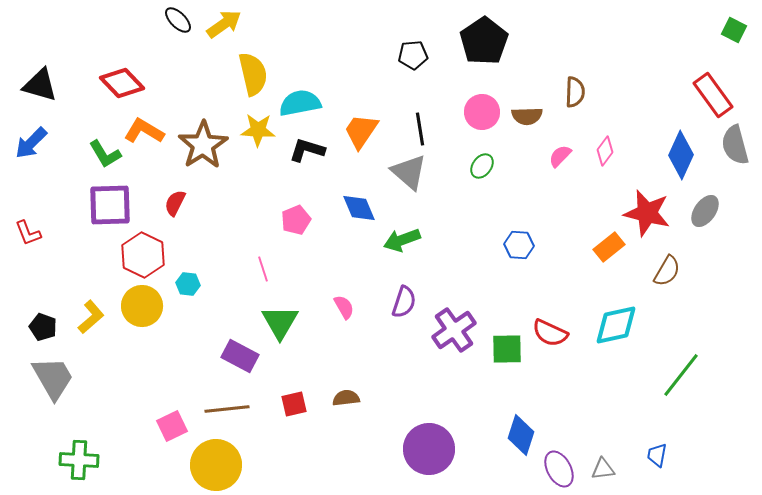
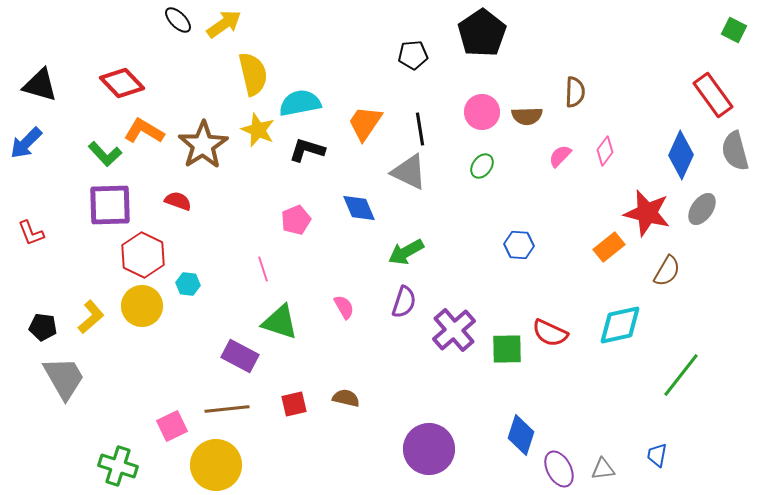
black pentagon at (484, 41): moved 2 px left, 8 px up
yellow star at (258, 130): rotated 20 degrees clockwise
orange trapezoid at (361, 131): moved 4 px right, 8 px up
blue arrow at (31, 143): moved 5 px left
gray semicircle at (735, 145): moved 6 px down
green L-shape at (105, 154): rotated 12 degrees counterclockwise
gray triangle at (409, 172): rotated 15 degrees counterclockwise
red semicircle at (175, 203): moved 3 px right, 2 px up; rotated 84 degrees clockwise
gray ellipse at (705, 211): moved 3 px left, 2 px up
red L-shape at (28, 233): moved 3 px right
green arrow at (402, 240): moved 4 px right, 12 px down; rotated 9 degrees counterclockwise
green triangle at (280, 322): rotated 42 degrees counterclockwise
cyan diamond at (616, 325): moved 4 px right
black pentagon at (43, 327): rotated 12 degrees counterclockwise
purple cross at (454, 330): rotated 6 degrees counterclockwise
gray trapezoid at (53, 378): moved 11 px right
brown semicircle at (346, 398): rotated 20 degrees clockwise
green cross at (79, 460): moved 39 px right, 6 px down; rotated 15 degrees clockwise
